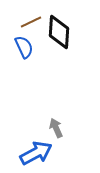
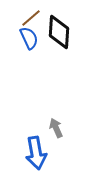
brown line: moved 4 px up; rotated 15 degrees counterclockwise
blue semicircle: moved 5 px right, 9 px up
blue arrow: rotated 108 degrees clockwise
